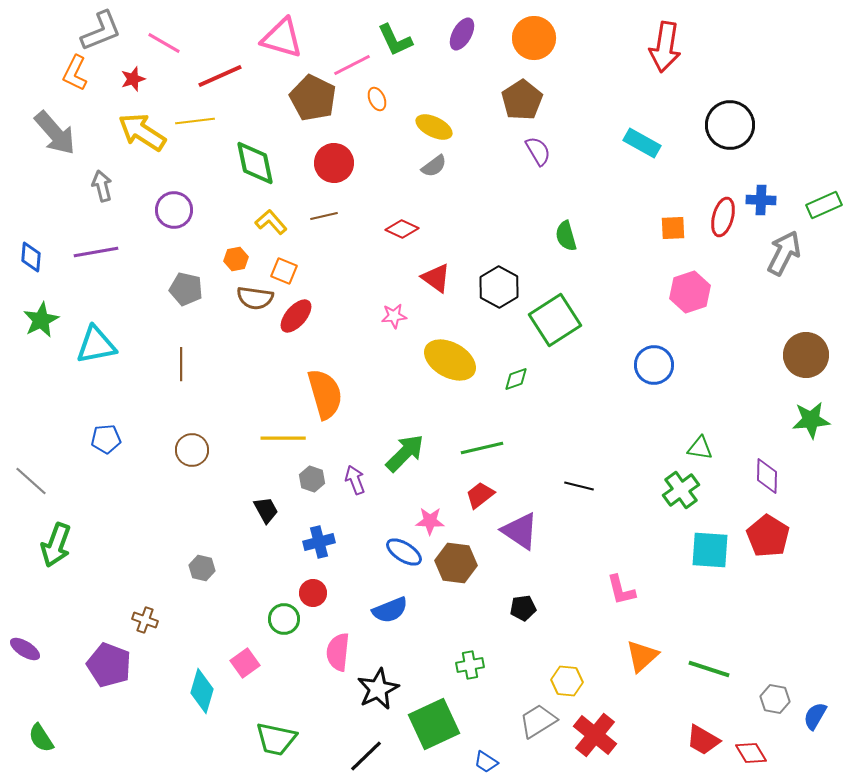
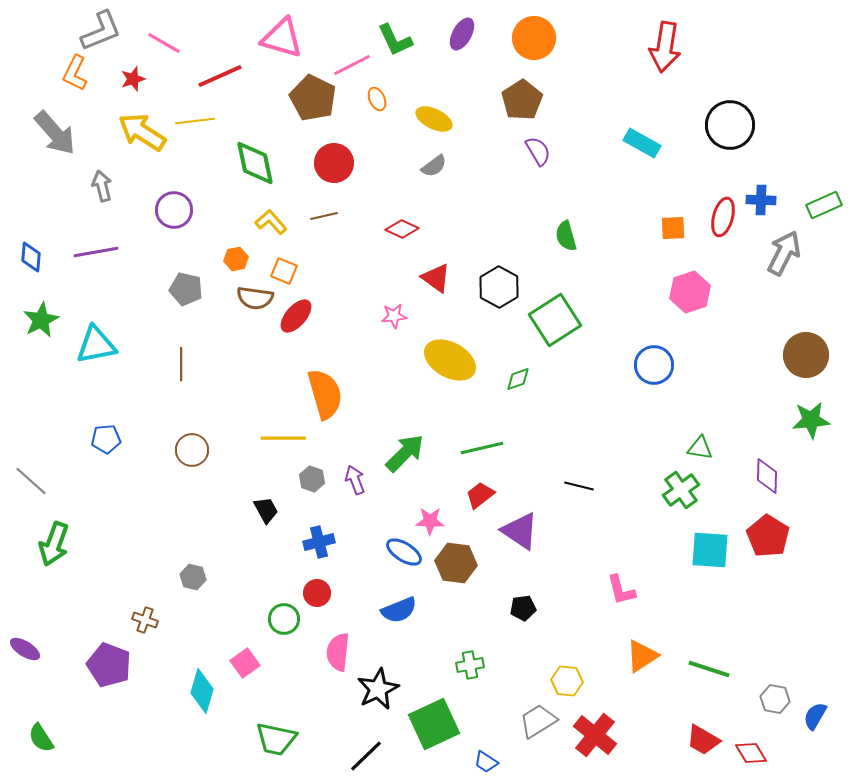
yellow ellipse at (434, 127): moved 8 px up
green diamond at (516, 379): moved 2 px right
green arrow at (56, 545): moved 2 px left, 1 px up
gray hexagon at (202, 568): moved 9 px left, 9 px down
red circle at (313, 593): moved 4 px right
blue semicircle at (390, 610): moved 9 px right
orange triangle at (642, 656): rotated 9 degrees clockwise
